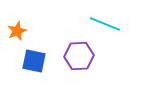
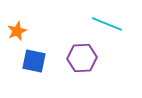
cyan line: moved 2 px right
purple hexagon: moved 3 px right, 2 px down
